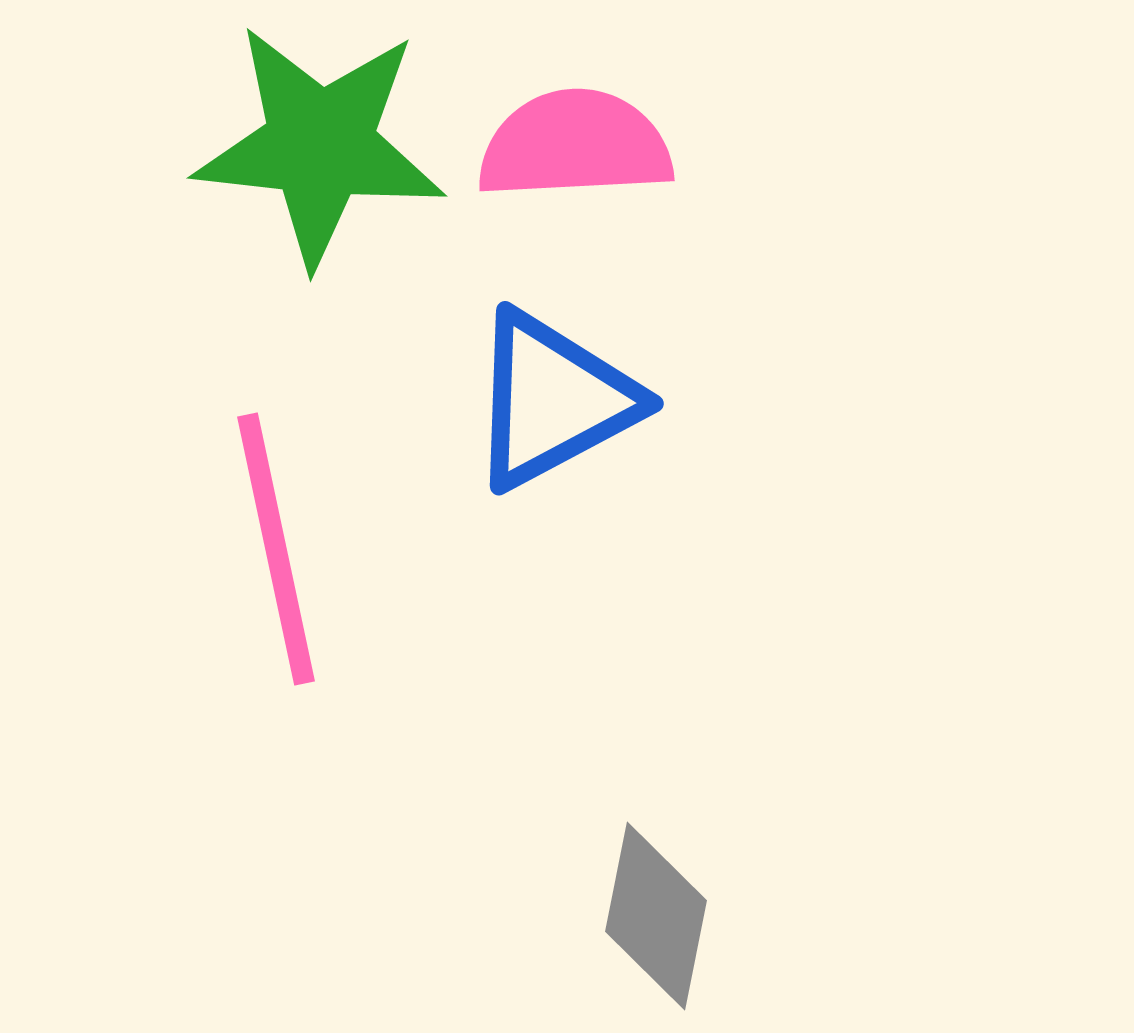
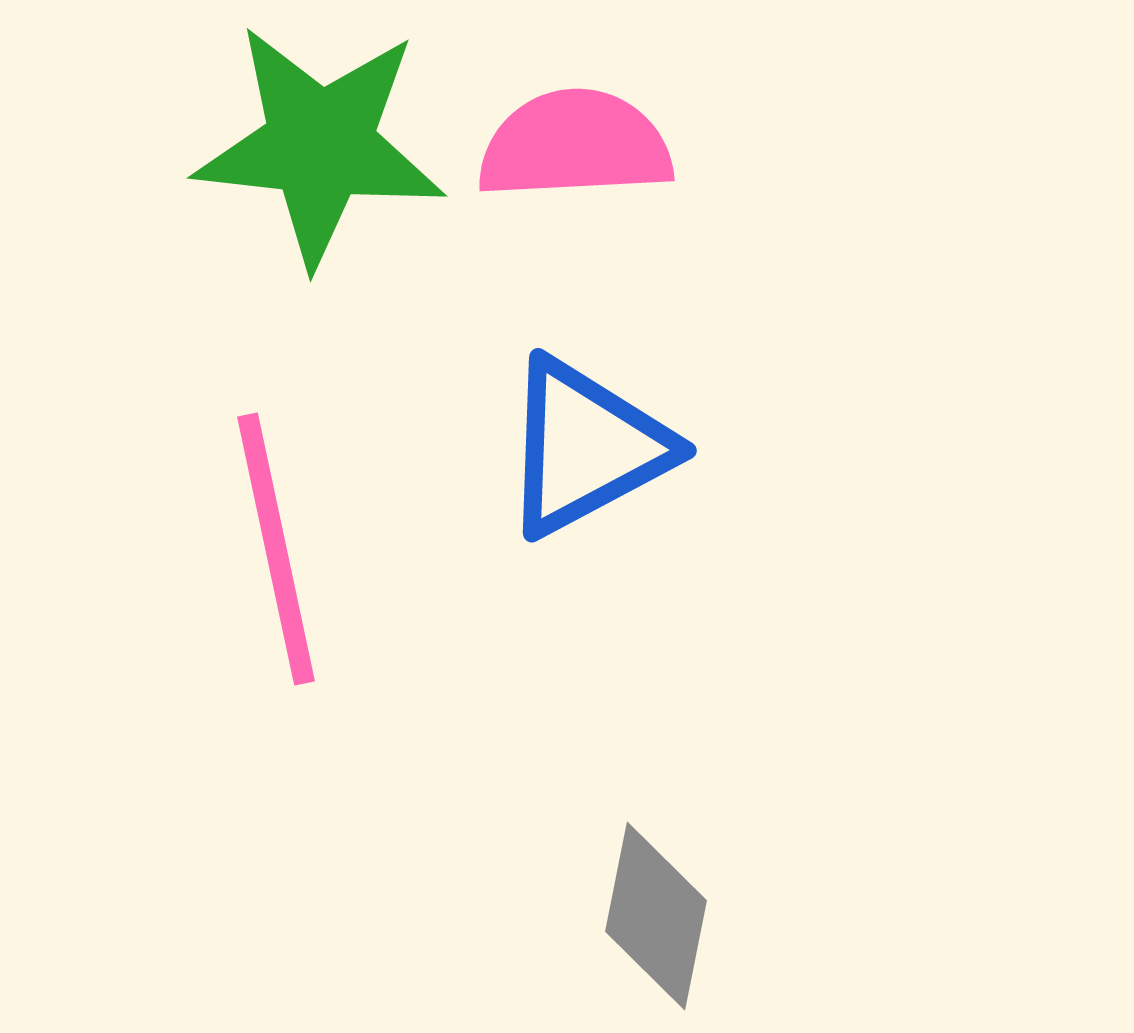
blue triangle: moved 33 px right, 47 px down
